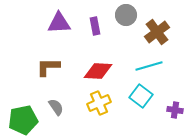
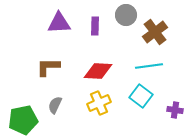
purple rectangle: rotated 12 degrees clockwise
brown cross: moved 2 px left
cyan line: rotated 8 degrees clockwise
gray semicircle: moved 1 px left, 2 px up; rotated 120 degrees counterclockwise
